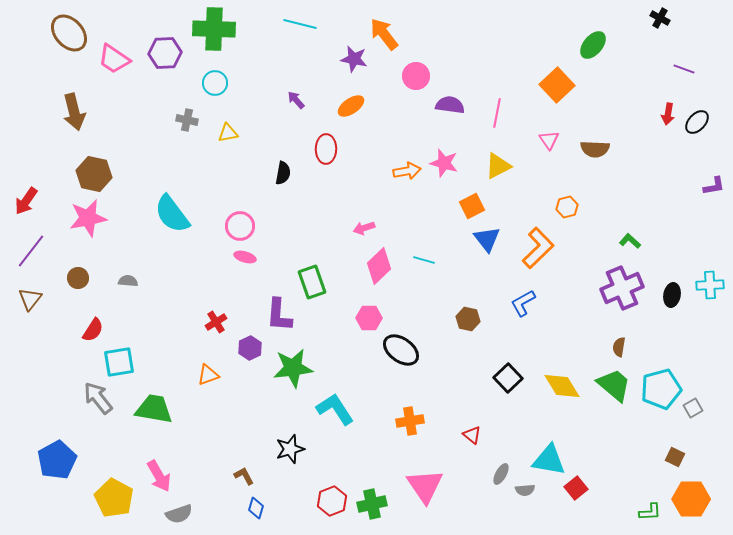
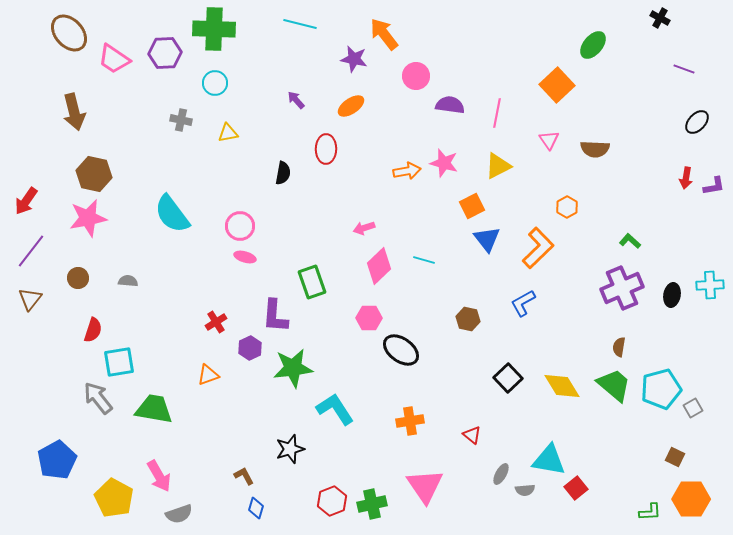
red arrow at (668, 114): moved 18 px right, 64 px down
gray cross at (187, 120): moved 6 px left
orange hexagon at (567, 207): rotated 15 degrees counterclockwise
purple L-shape at (279, 315): moved 4 px left, 1 px down
red semicircle at (93, 330): rotated 15 degrees counterclockwise
